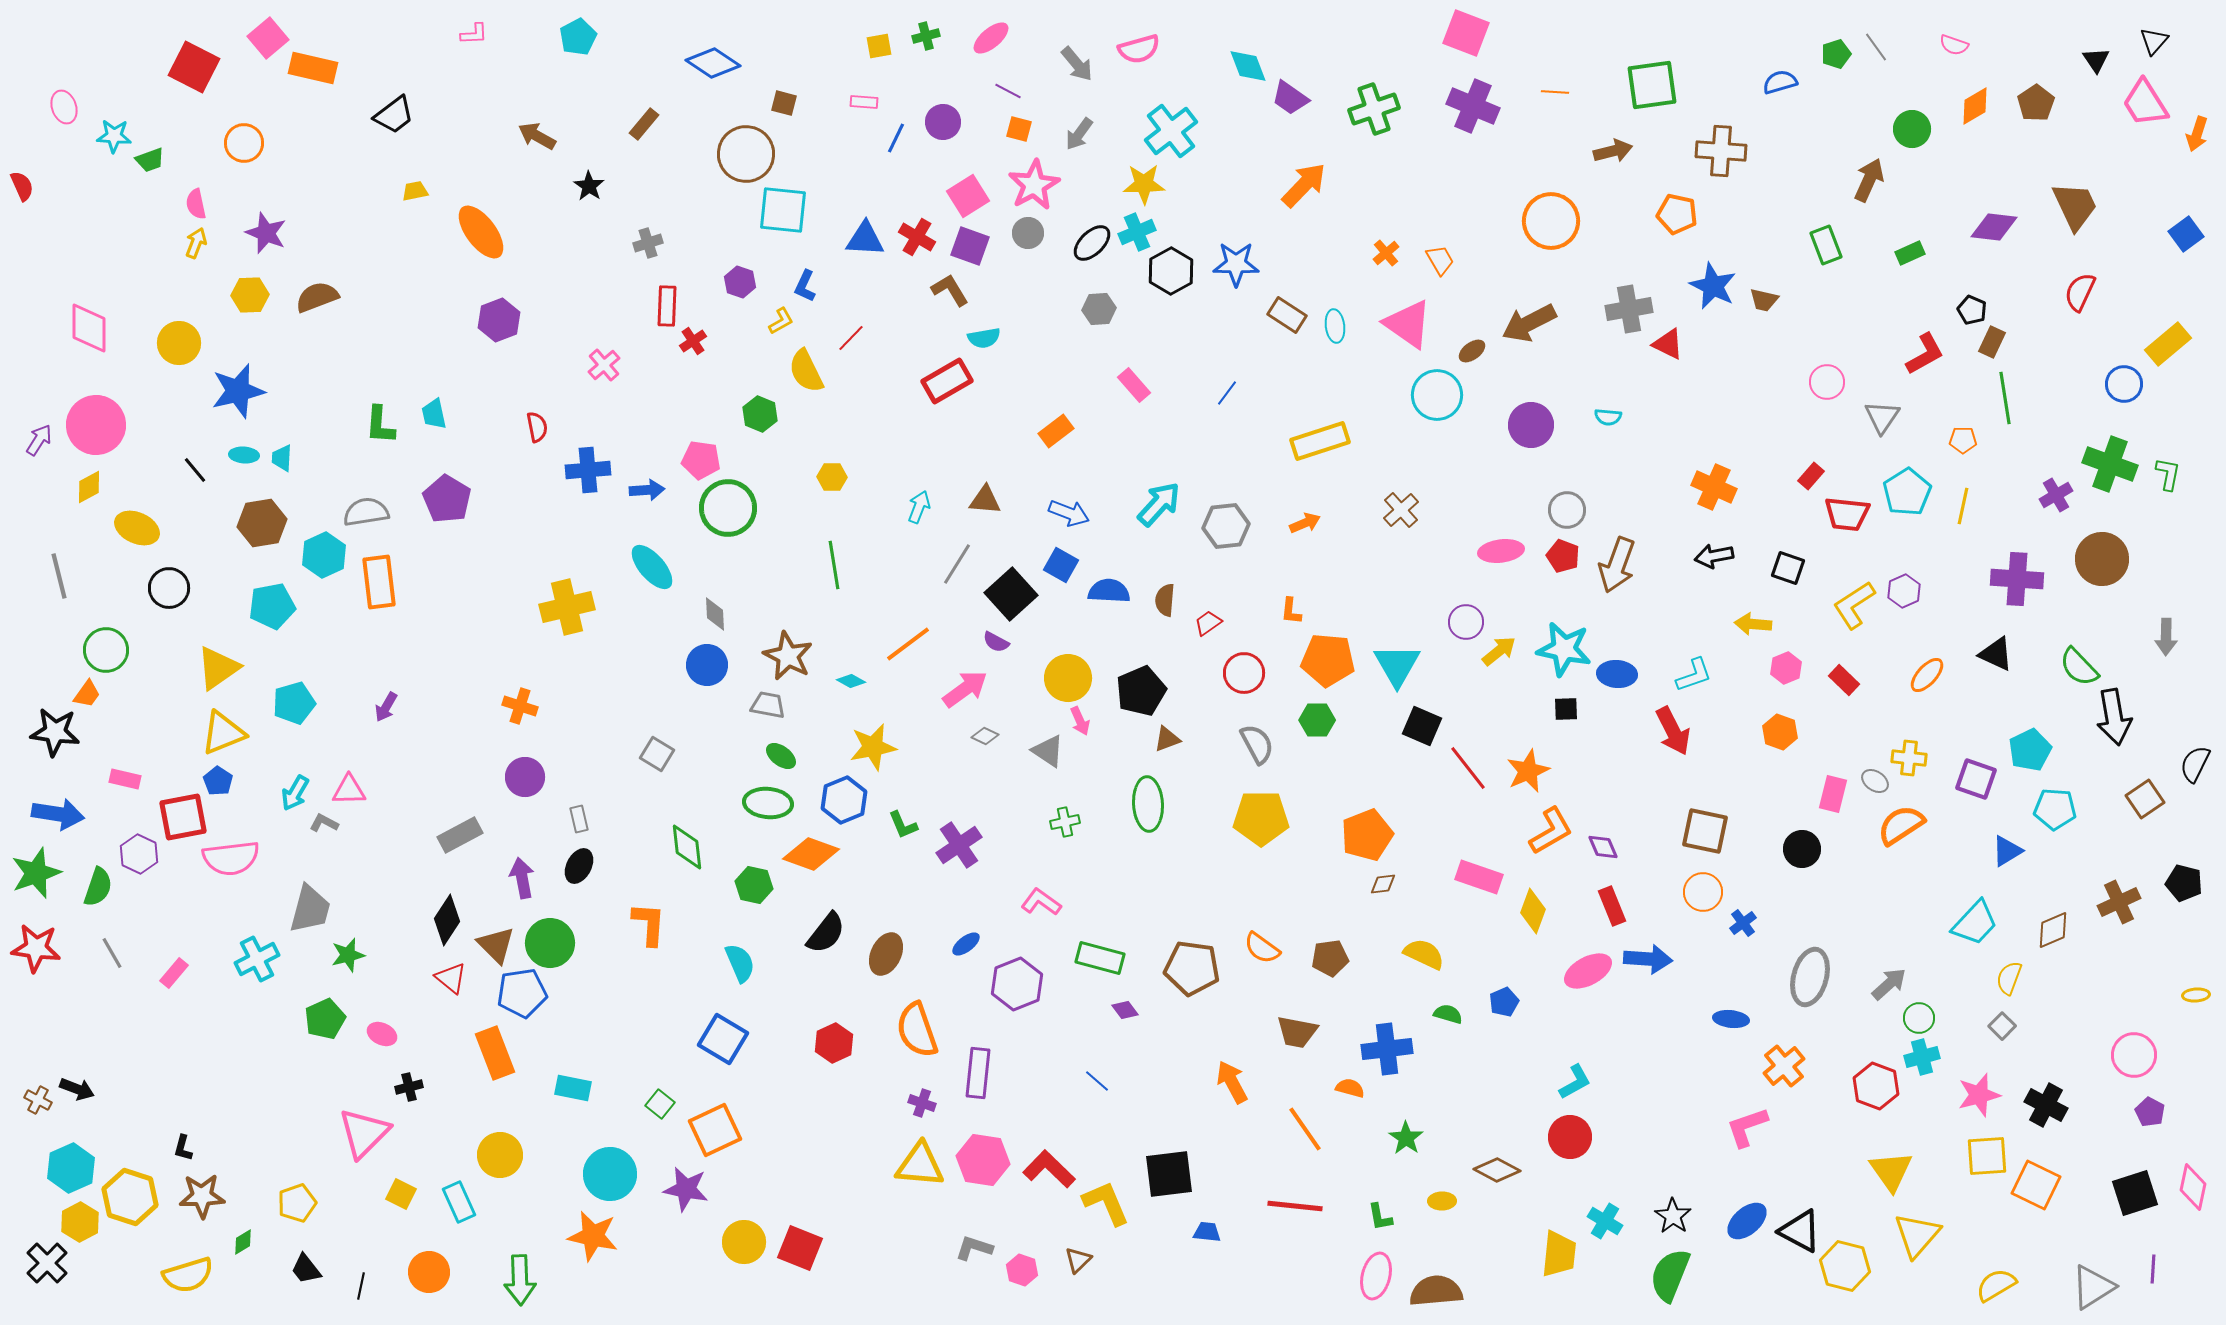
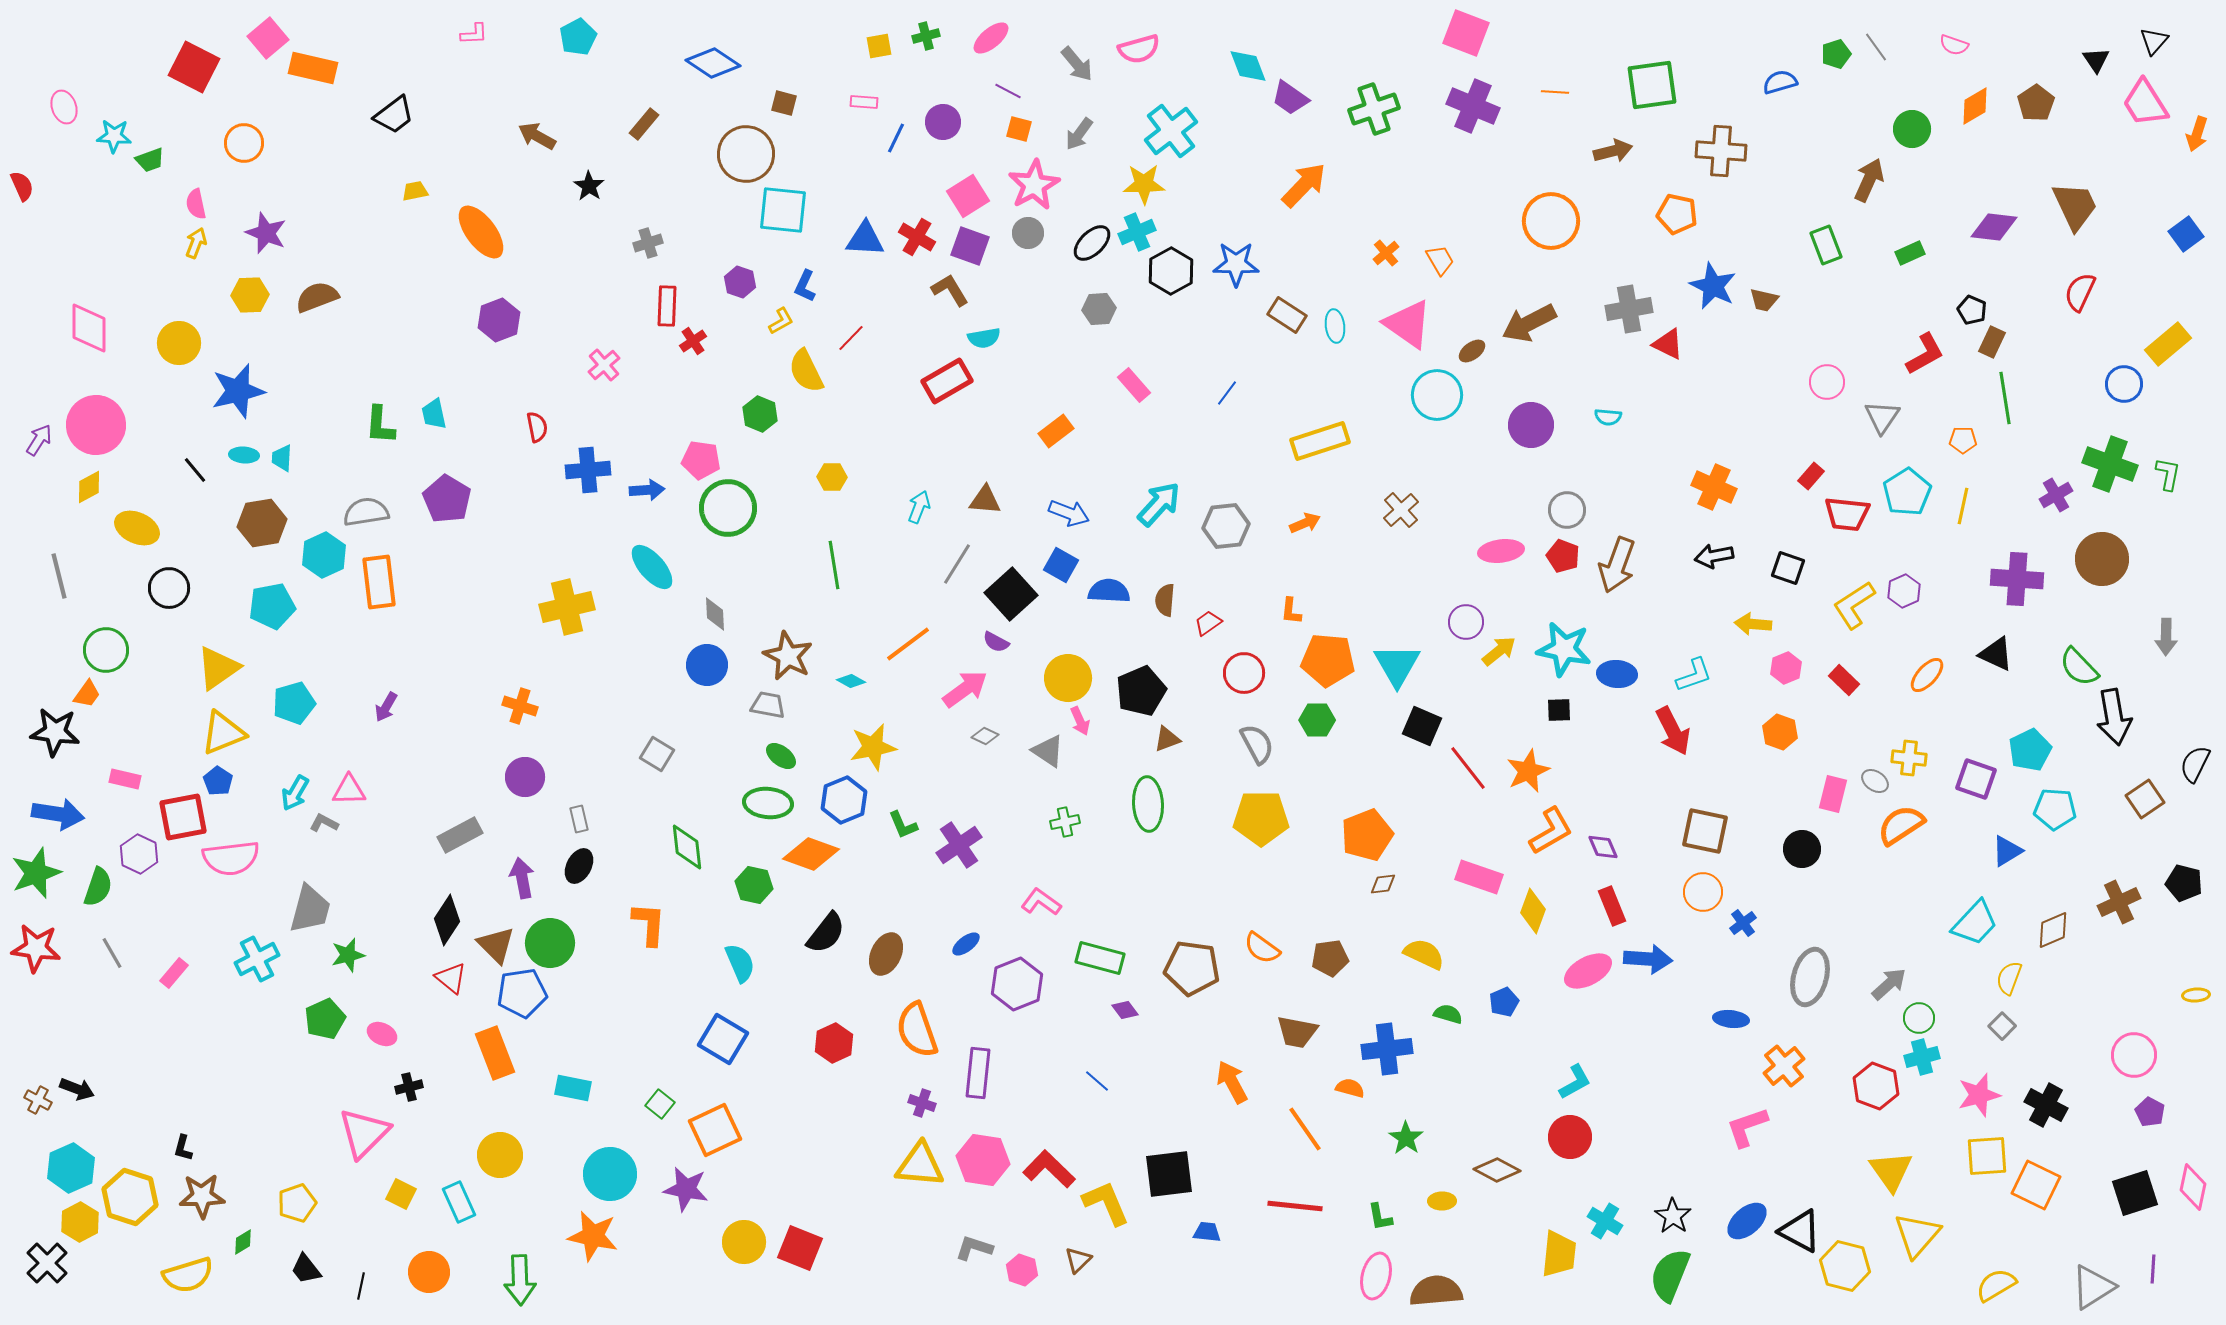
black square at (1566, 709): moved 7 px left, 1 px down
